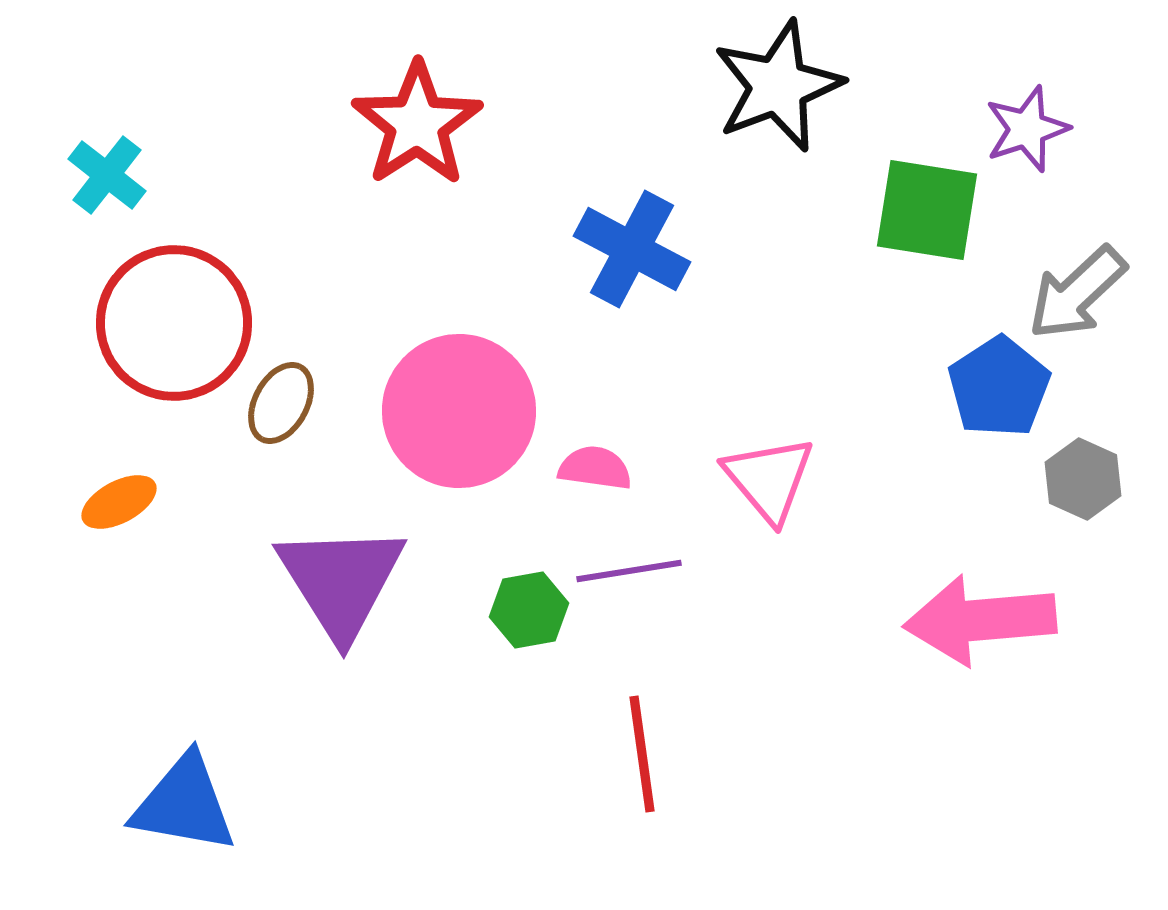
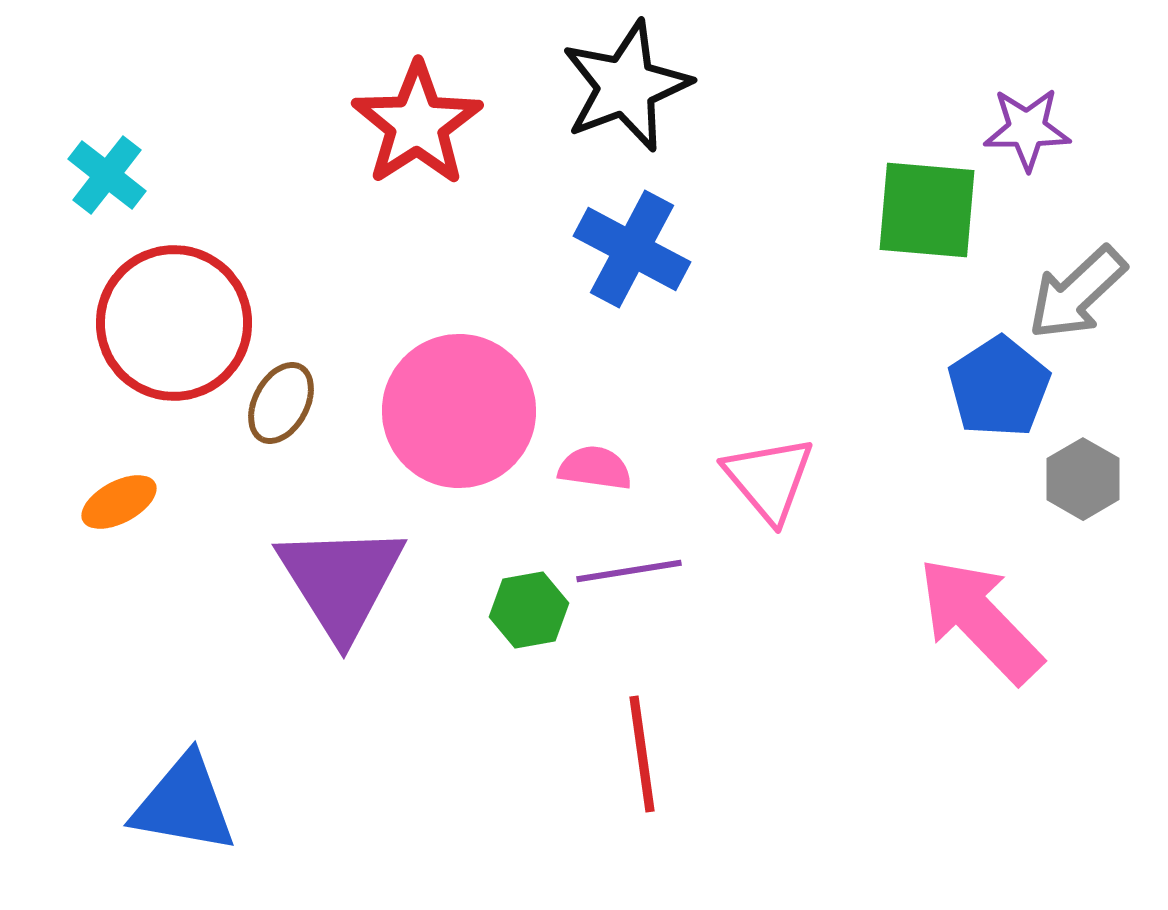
black star: moved 152 px left
purple star: rotated 18 degrees clockwise
green square: rotated 4 degrees counterclockwise
gray hexagon: rotated 6 degrees clockwise
pink arrow: rotated 51 degrees clockwise
